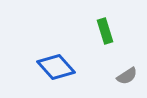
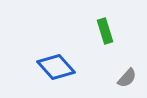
gray semicircle: moved 2 px down; rotated 15 degrees counterclockwise
